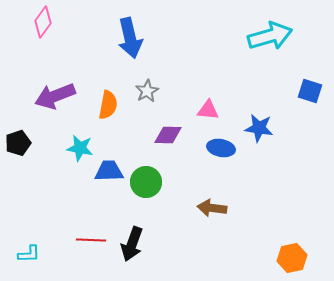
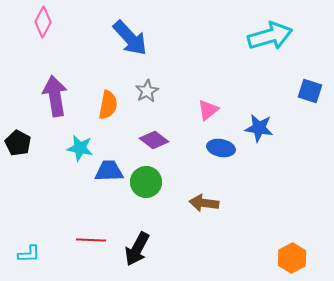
pink diamond: rotated 8 degrees counterclockwise
blue arrow: rotated 30 degrees counterclockwise
purple arrow: rotated 102 degrees clockwise
pink triangle: rotated 45 degrees counterclockwise
purple diamond: moved 14 px left, 5 px down; rotated 36 degrees clockwise
black pentagon: rotated 25 degrees counterclockwise
brown arrow: moved 8 px left, 5 px up
black arrow: moved 5 px right, 5 px down; rotated 8 degrees clockwise
orange hexagon: rotated 16 degrees counterclockwise
